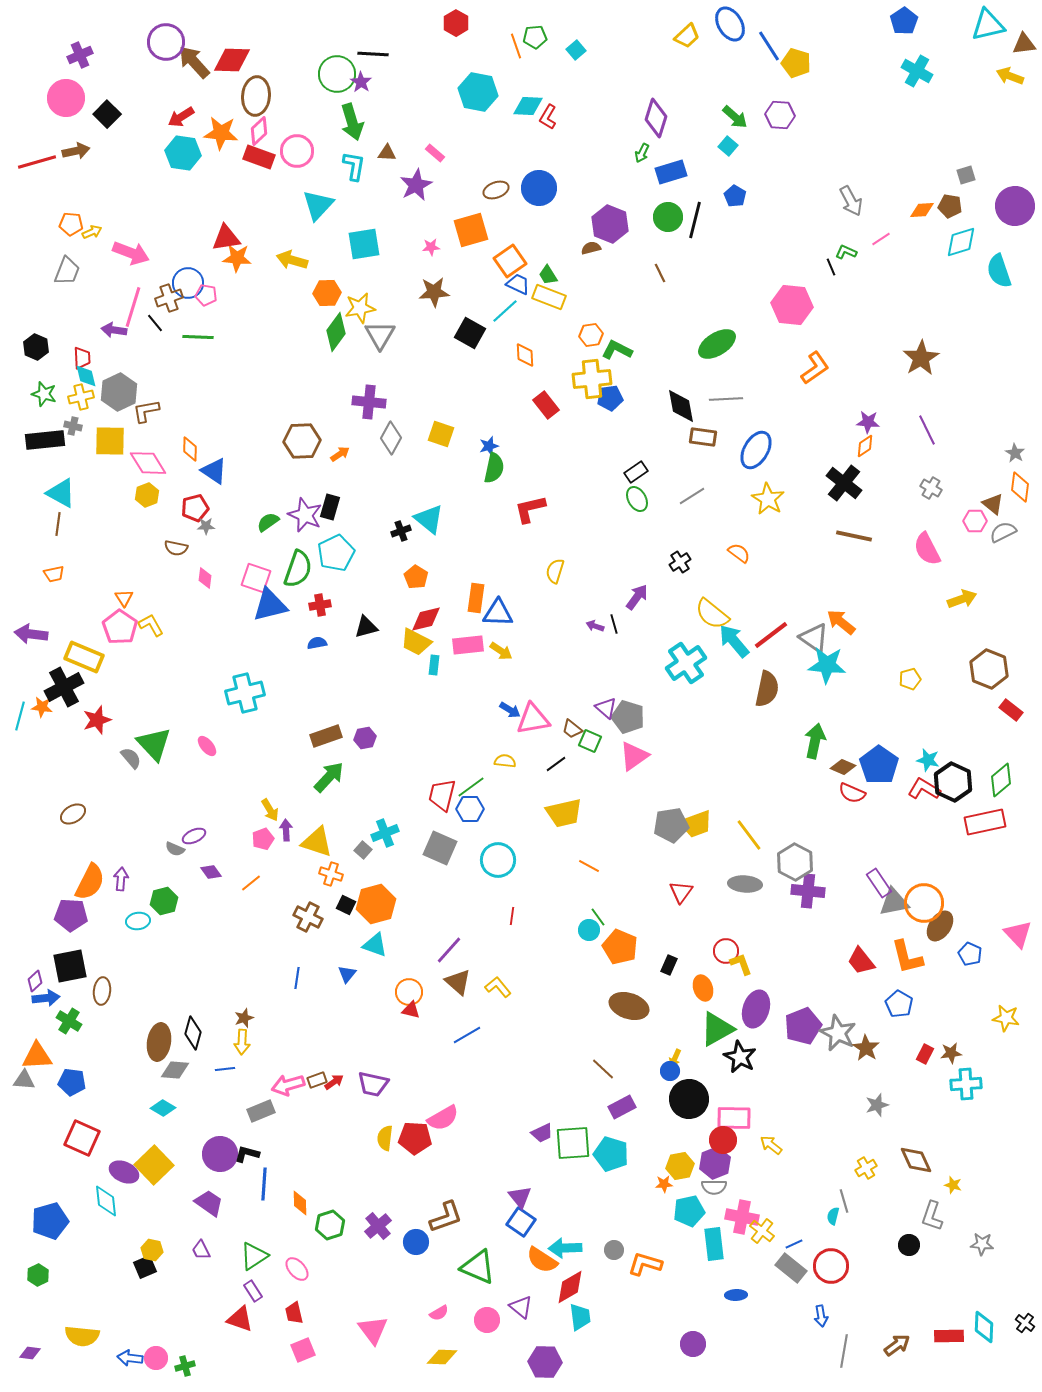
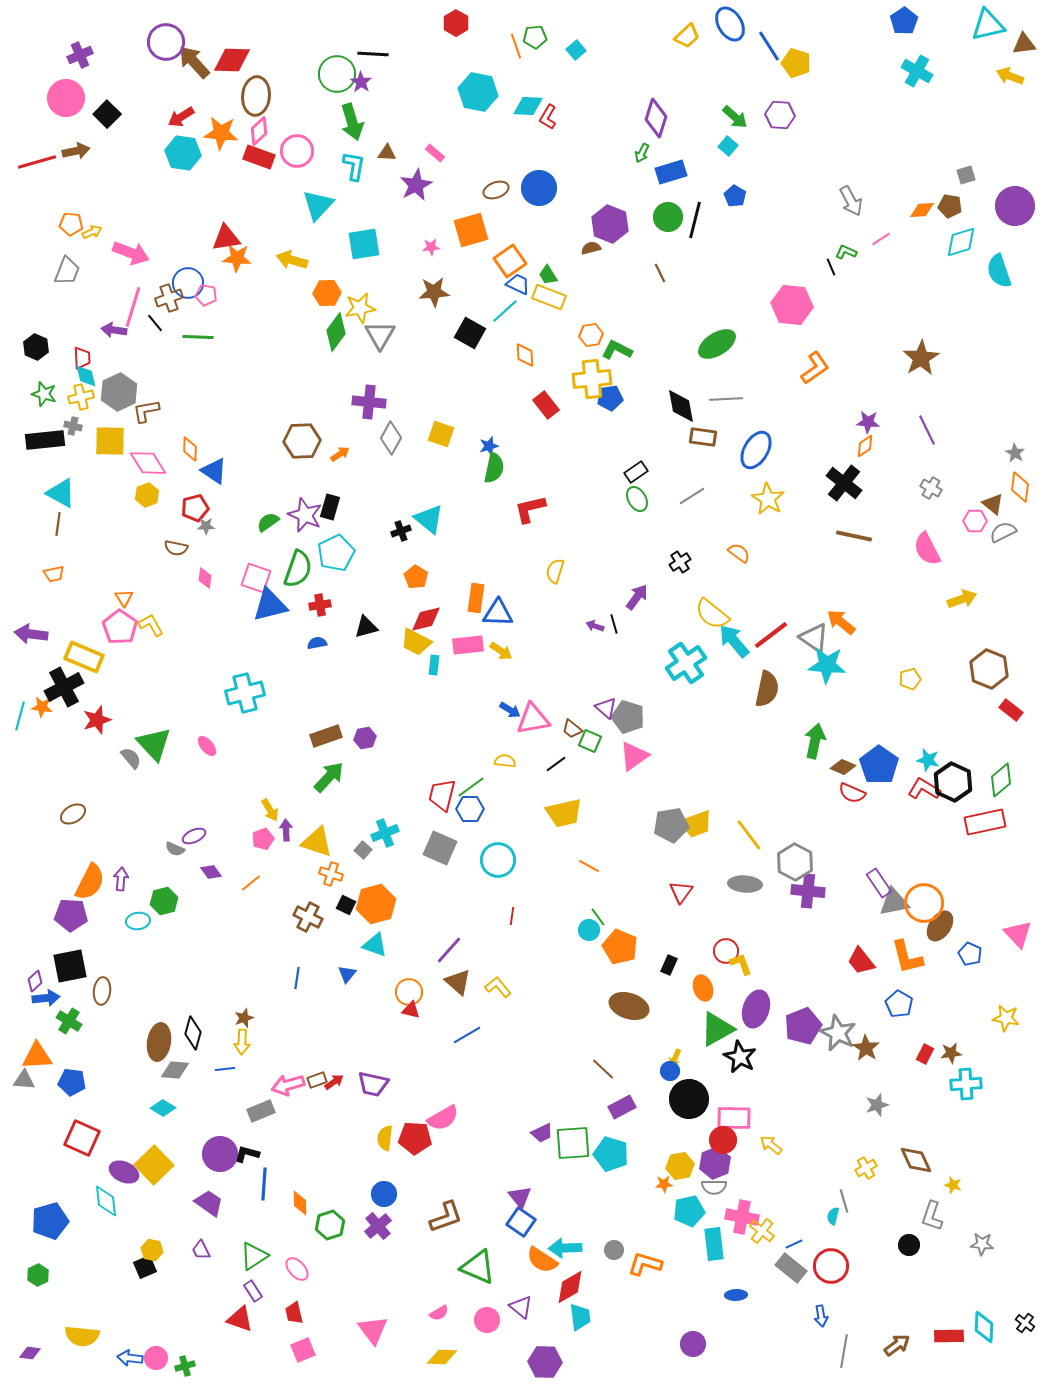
blue circle at (416, 1242): moved 32 px left, 48 px up
